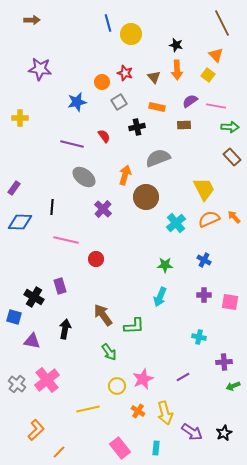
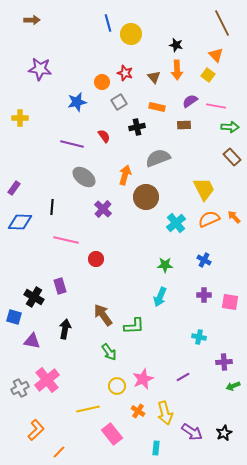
gray cross at (17, 384): moved 3 px right, 4 px down; rotated 24 degrees clockwise
pink rectangle at (120, 448): moved 8 px left, 14 px up
